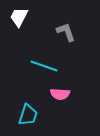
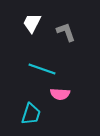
white trapezoid: moved 13 px right, 6 px down
cyan line: moved 2 px left, 3 px down
cyan trapezoid: moved 3 px right, 1 px up
